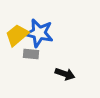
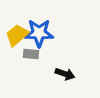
blue star: rotated 12 degrees counterclockwise
